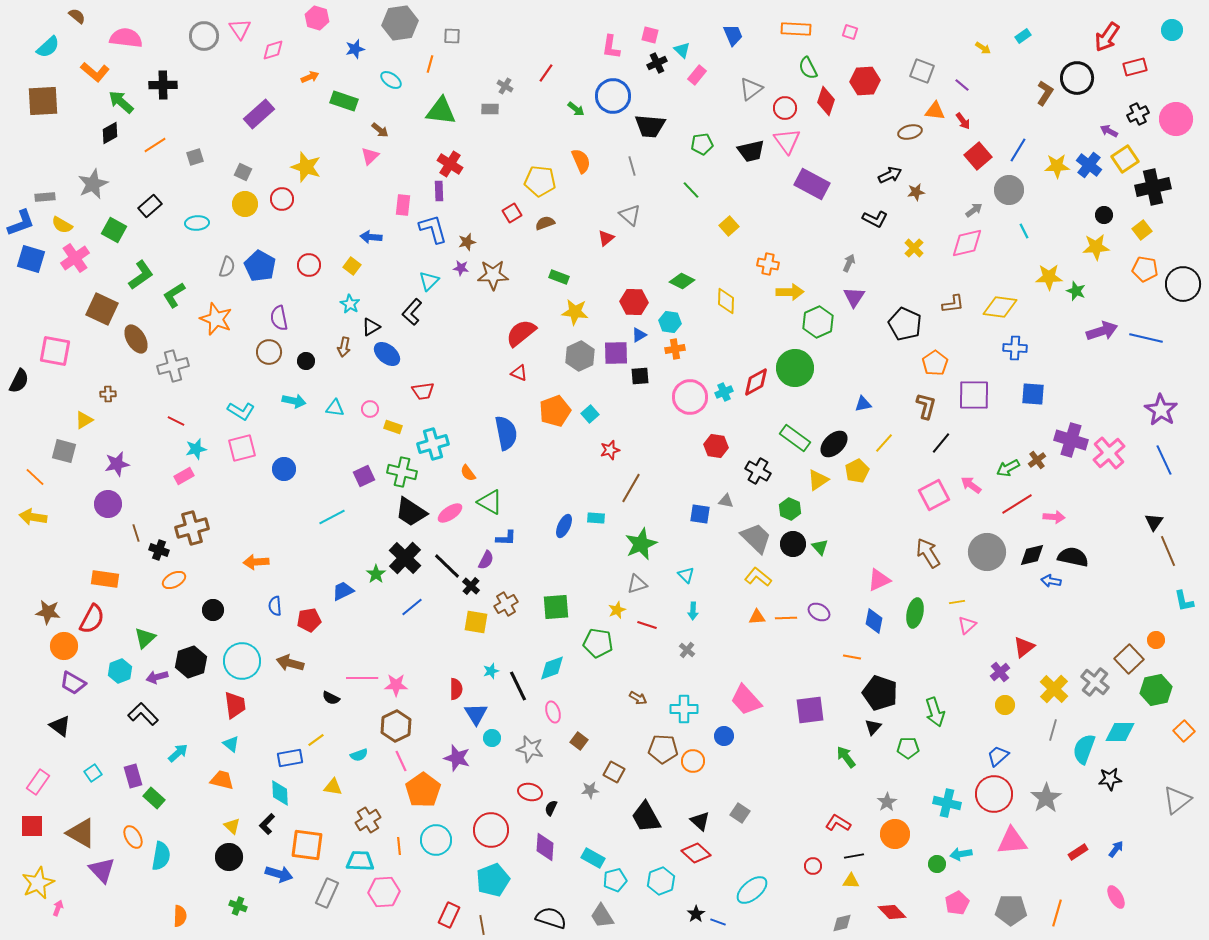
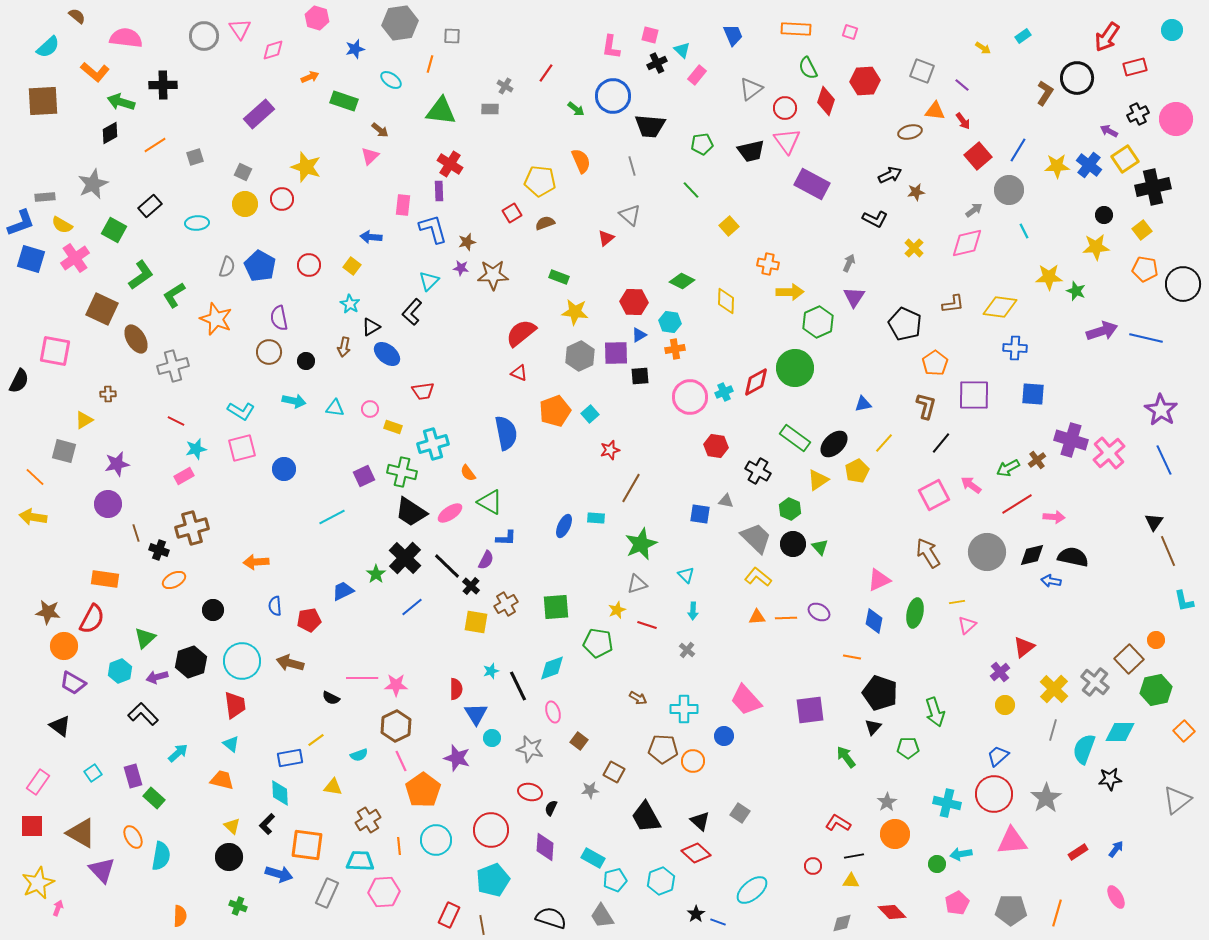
green arrow at (121, 102): rotated 24 degrees counterclockwise
